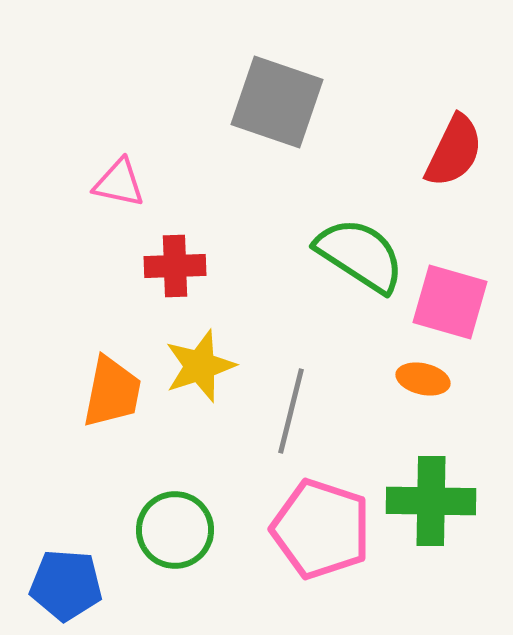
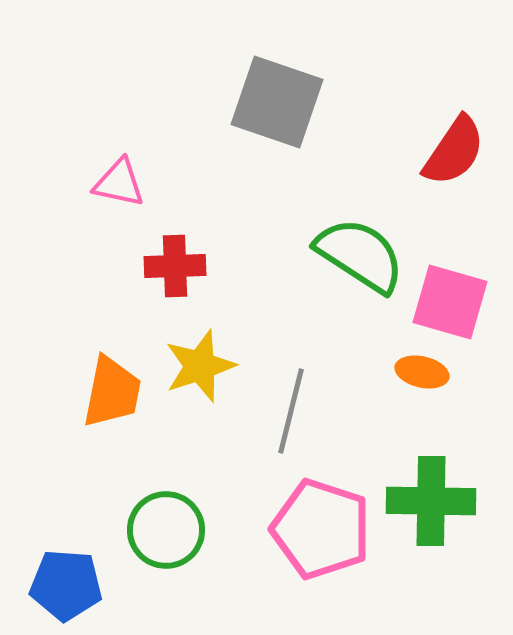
red semicircle: rotated 8 degrees clockwise
orange ellipse: moved 1 px left, 7 px up
green circle: moved 9 px left
